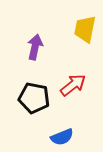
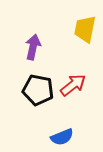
purple arrow: moved 2 px left
black pentagon: moved 4 px right, 8 px up
